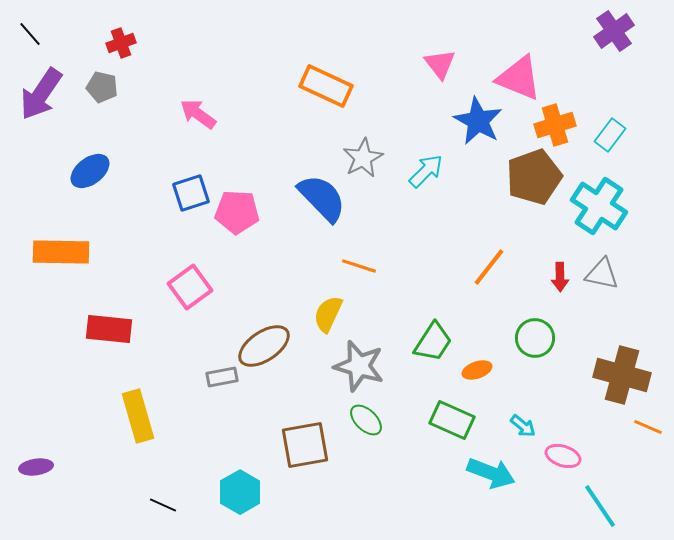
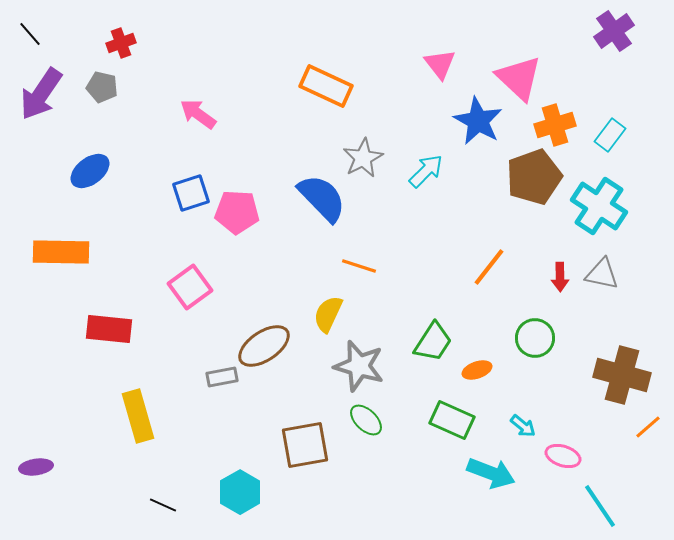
pink triangle at (519, 78): rotated 21 degrees clockwise
orange line at (648, 427): rotated 64 degrees counterclockwise
